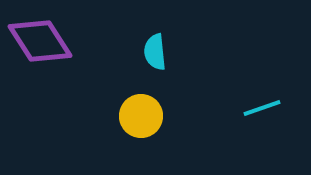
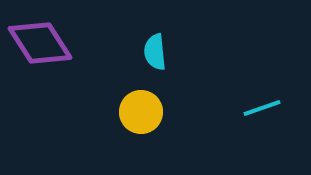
purple diamond: moved 2 px down
yellow circle: moved 4 px up
